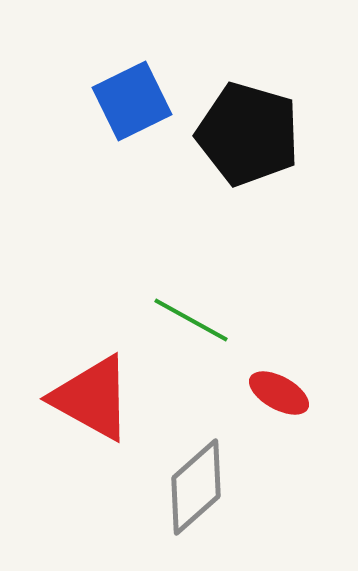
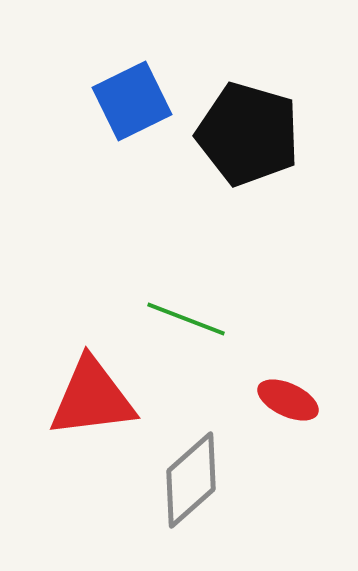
green line: moved 5 px left, 1 px up; rotated 8 degrees counterclockwise
red ellipse: moved 9 px right, 7 px down; rotated 4 degrees counterclockwise
red triangle: rotated 36 degrees counterclockwise
gray diamond: moved 5 px left, 7 px up
